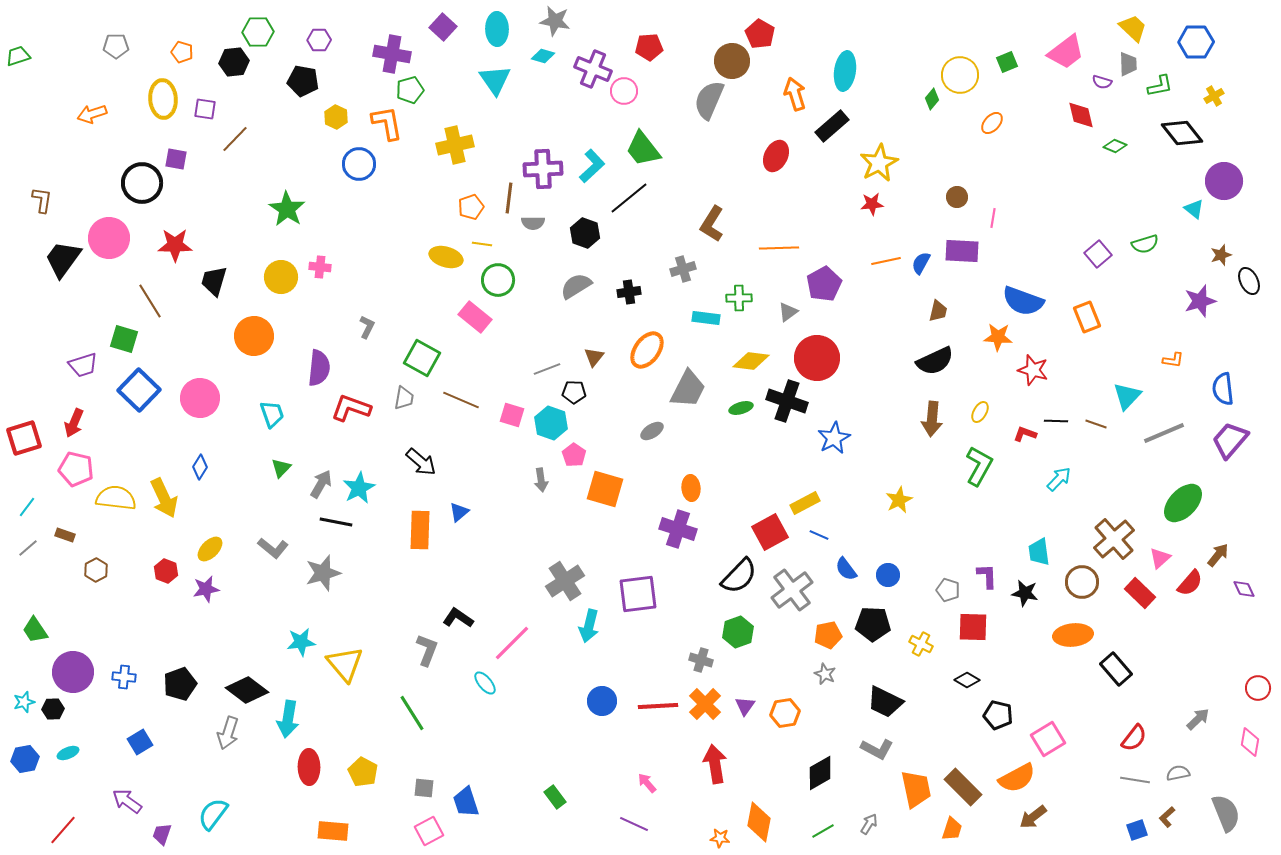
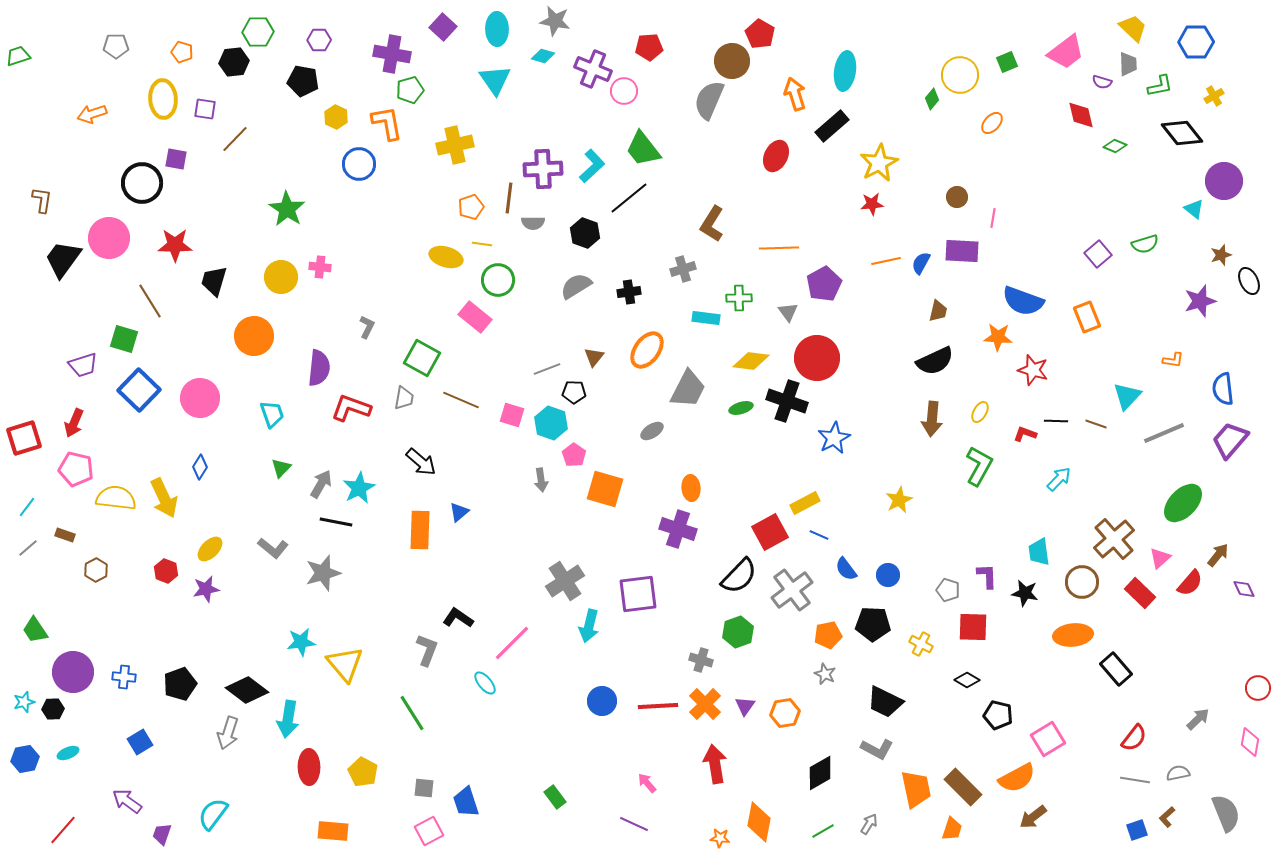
gray triangle at (788, 312): rotated 30 degrees counterclockwise
